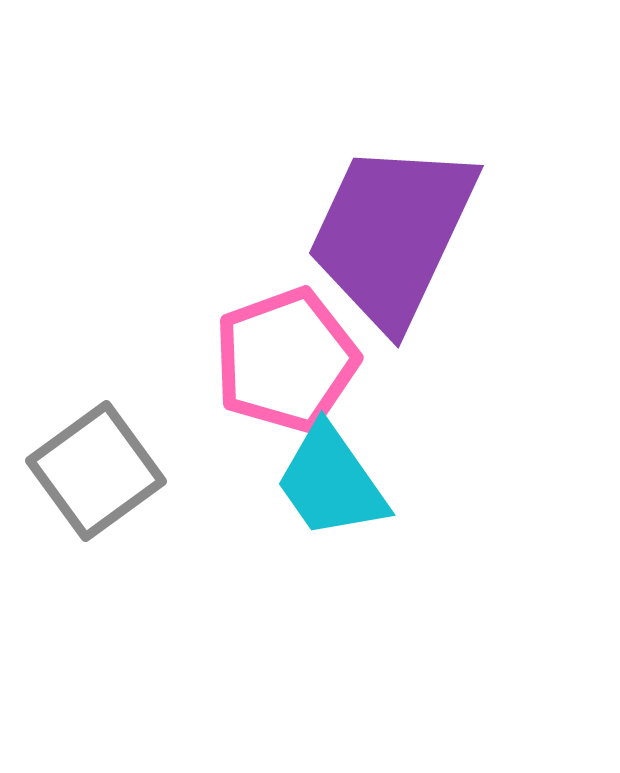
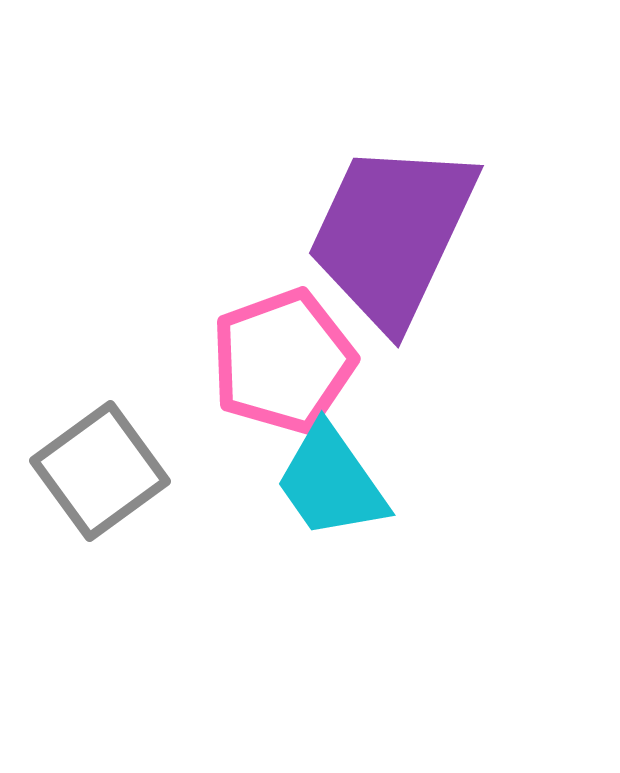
pink pentagon: moved 3 px left, 1 px down
gray square: moved 4 px right
